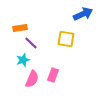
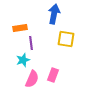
blue arrow: moved 29 px left; rotated 54 degrees counterclockwise
purple line: rotated 40 degrees clockwise
